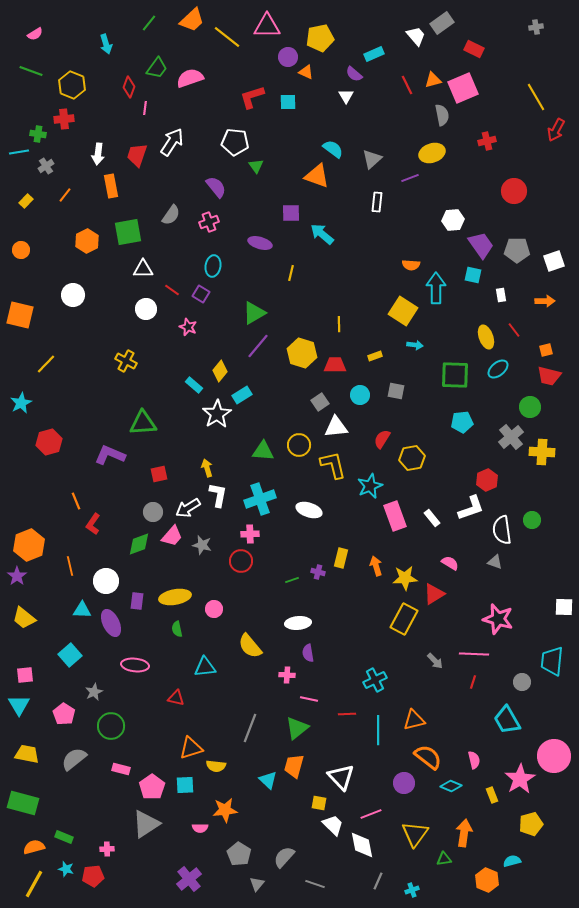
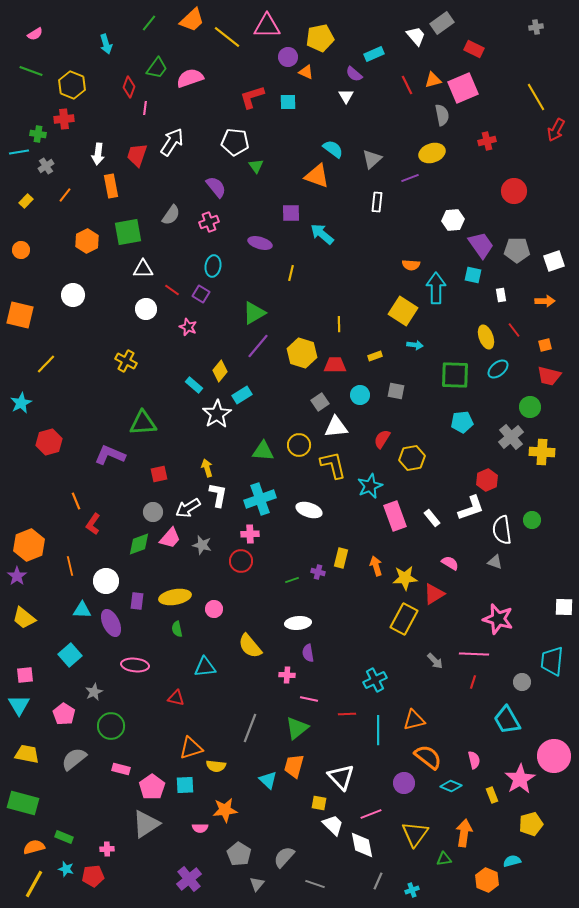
orange square at (546, 350): moved 1 px left, 5 px up
pink trapezoid at (172, 536): moved 2 px left, 2 px down
